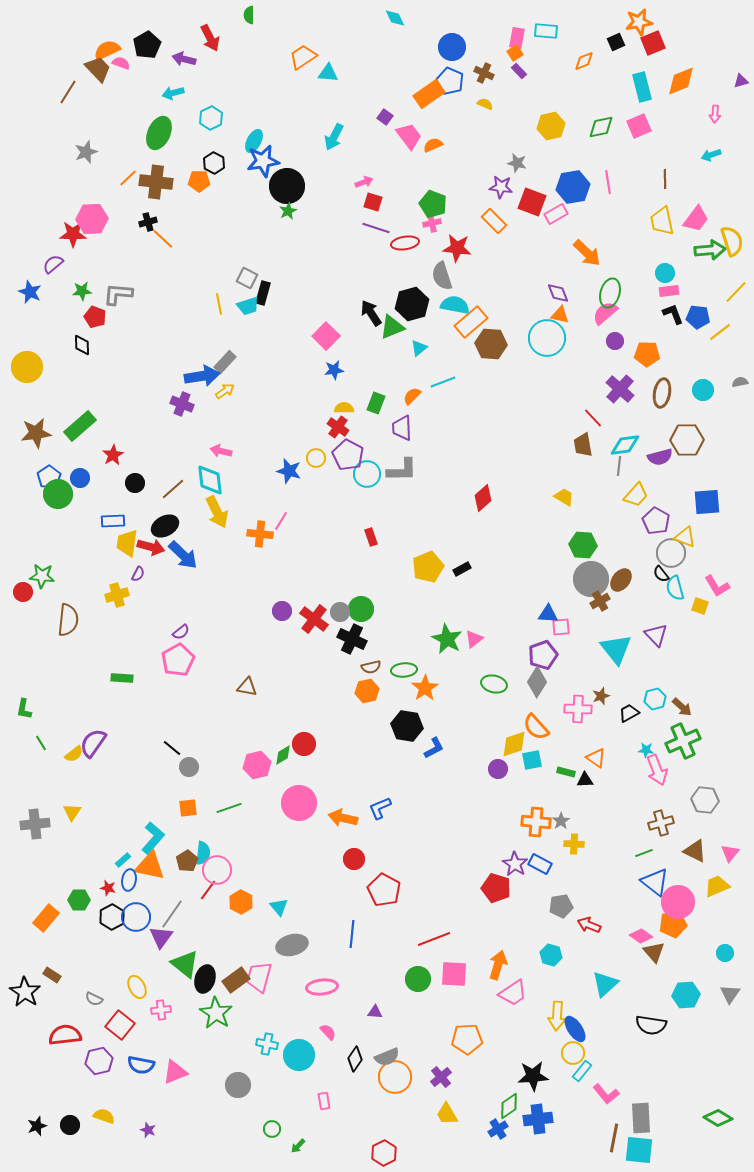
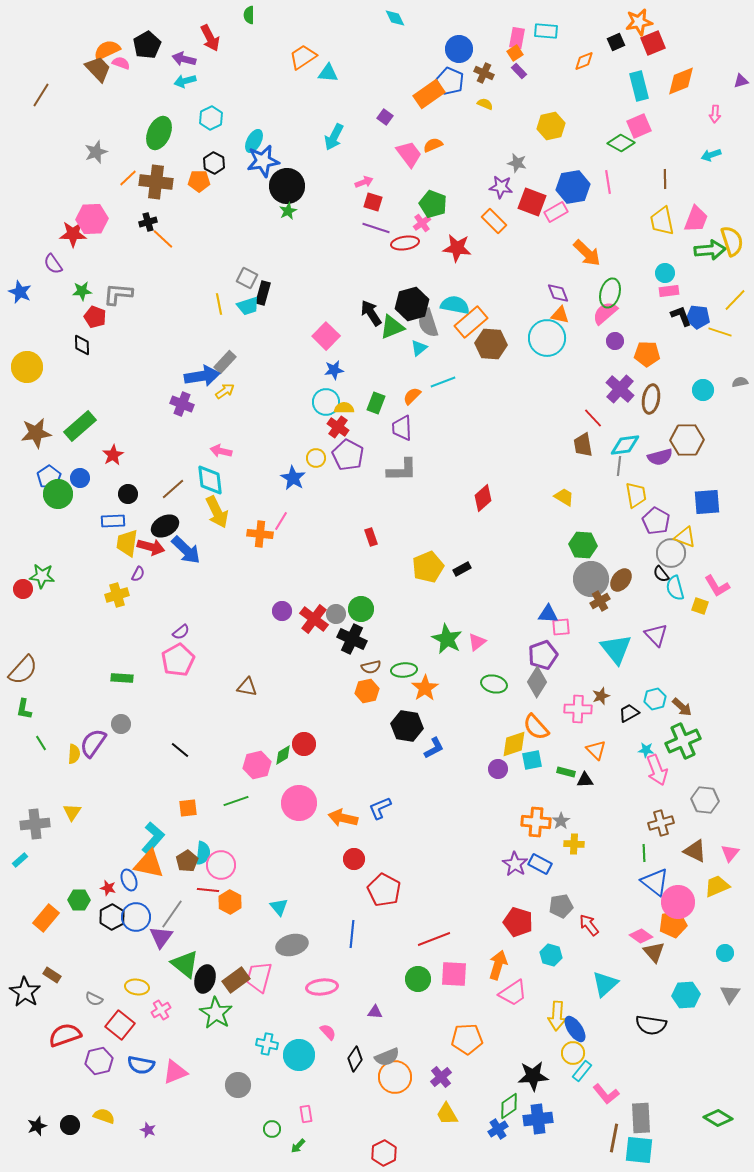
blue circle at (452, 47): moved 7 px right, 2 px down
cyan rectangle at (642, 87): moved 3 px left, 1 px up
brown line at (68, 92): moved 27 px left, 3 px down
cyan arrow at (173, 93): moved 12 px right, 12 px up
green diamond at (601, 127): moved 20 px right, 16 px down; rotated 40 degrees clockwise
pink trapezoid at (409, 136): moved 18 px down
gray star at (86, 152): moved 10 px right
pink rectangle at (556, 214): moved 2 px up
pink trapezoid at (696, 219): rotated 16 degrees counterclockwise
pink cross at (432, 223): moved 10 px left; rotated 24 degrees counterclockwise
purple semicircle at (53, 264): rotated 85 degrees counterclockwise
gray semicircle at (442, 276): moved 14 px left, 47 px down
blue star at (30, 292): moved 10 px left
yellow line at (736, 292): moved 1 px left, 8 px down
black L-shape at (673, 314): moved 8 px right, 2 px down
yellow line at (720, 332): rotated 55 degrees clockwise
brown ellipse at (662, 393): moved 11 px left, 6 px down
blue star at (289, 471): moved 4 px right, 7 px down; rotated 15 degrees clockwise
cyan circle at (367, 474): moved 41 px left, 72 px up
black circle at (135, 483): moved 7 px left, 11 px down
yellow trapezoid at (636, 495): rotated 52 degrees counterclockwise
blue arrow at (183, 555): moved 3 px right, 5 px up
red circle at (23, 592): moved 3 px up
gray circle at (340, 612): moved 4 px left, 2 px down
brown semicircle at (68, 620): moved 45 px left, 50 px down; rotated 36 degrees clockwise
pink triangle at (474, 639): moved 3 px right, 3 px down
black line at (172, 748): moved 8 px right, 2 px down
yellow semicircle at (74, 754): rotated 48 degrees counterclockwise
orange triangle at (596, 758): moved 8 px up; rotated 10 degrees clockwise
gray circle at (189, 767): moved 68 px left, 43 px up
green line at (229, 808): moved 7 px right, 7 px up
green line at (644, 853): rotated 72 degrees counterclockwise
cyan rectangle at (123, 860): moved 103 px left
orange triangle at (150, 866): moved 1 px left, 2 px up
pink circle at (217, 870): moved 4 px right, 5 px up
blue ellipse at (129, 880): rotated 30 degrees counterclockwise
red pentagon at (496, 888): moved 22 px right, 34 px down
red line at (208, 890): rotated 60 degrees clockwise
orange hexagon at (241, 902): moved 11 px left
red arrow at (589, 925): rotated 30 degrees clockwise
yellow ellipse at (137, 987): rotated 55 degrees counterclockwise
pink cross at (161, 1010): rotated 24 degrees counterclockwise
red semicircle at (65, 1035): rotated 12 degrees counterclockwise
pink rectangle at (324, 1101): moved 18 px left, 13 px down
